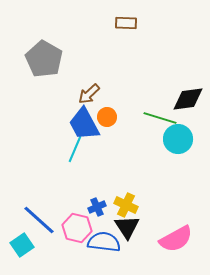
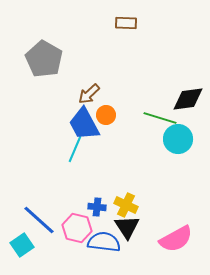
orange circle: moved 1 px left, 2 px up
blue cross: rotated 30 degrees clockwise
